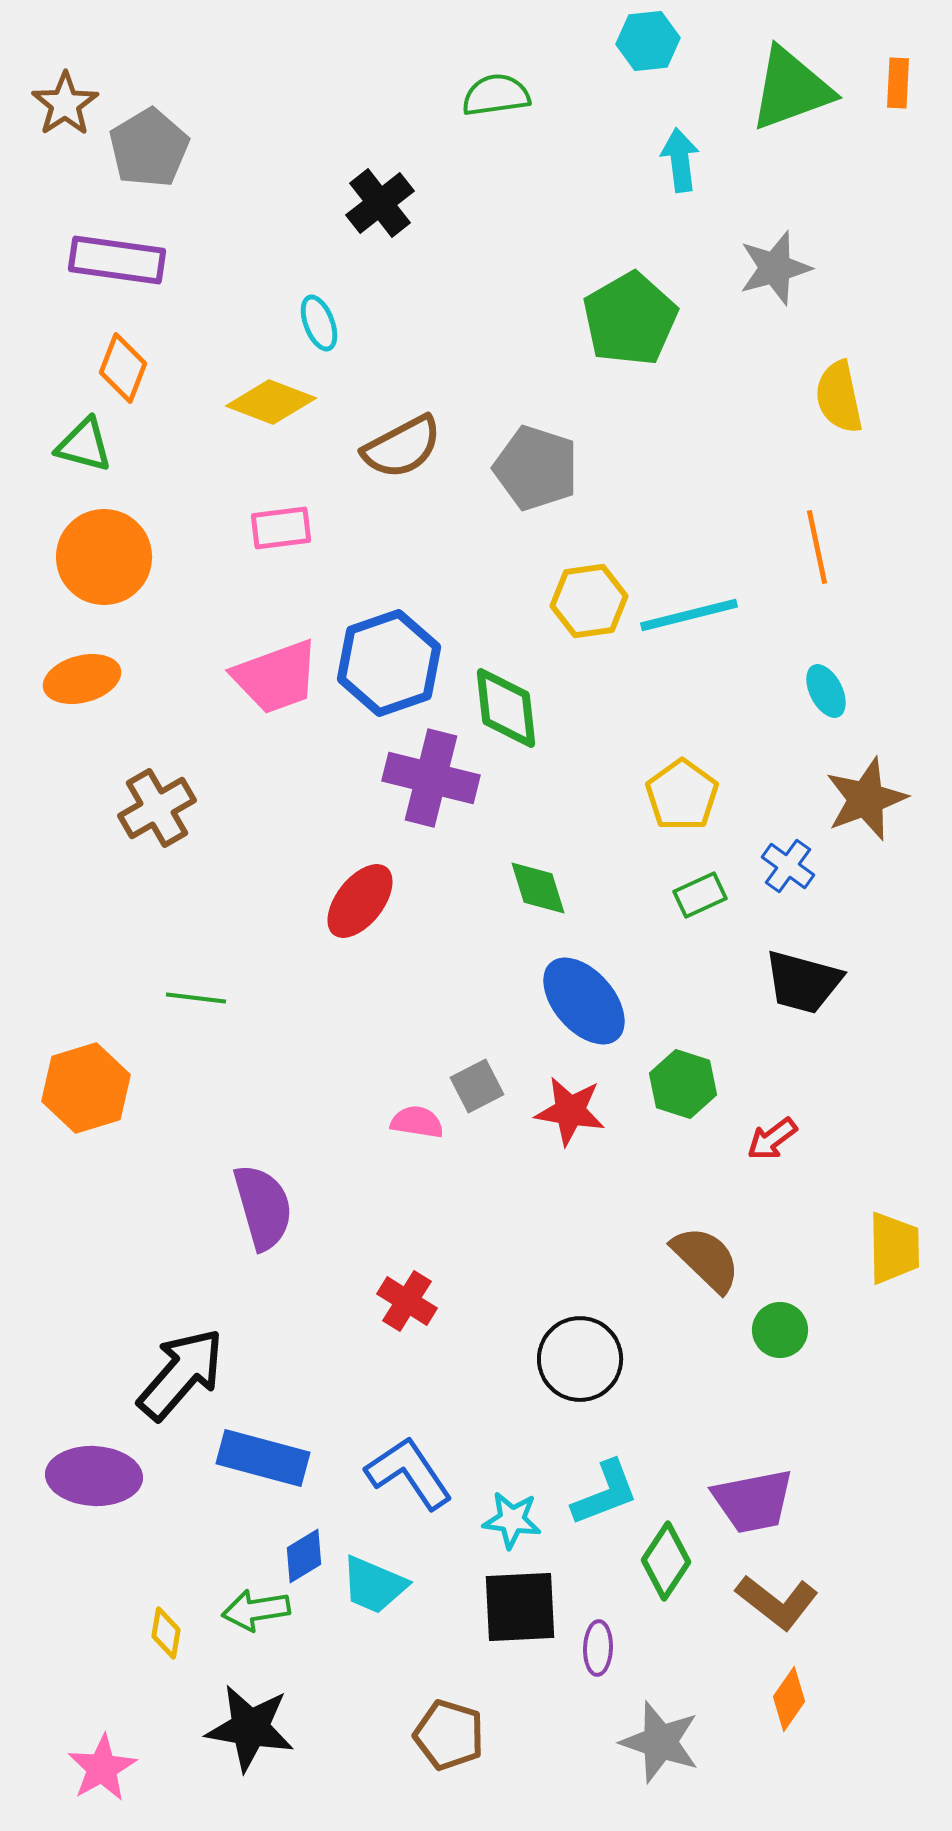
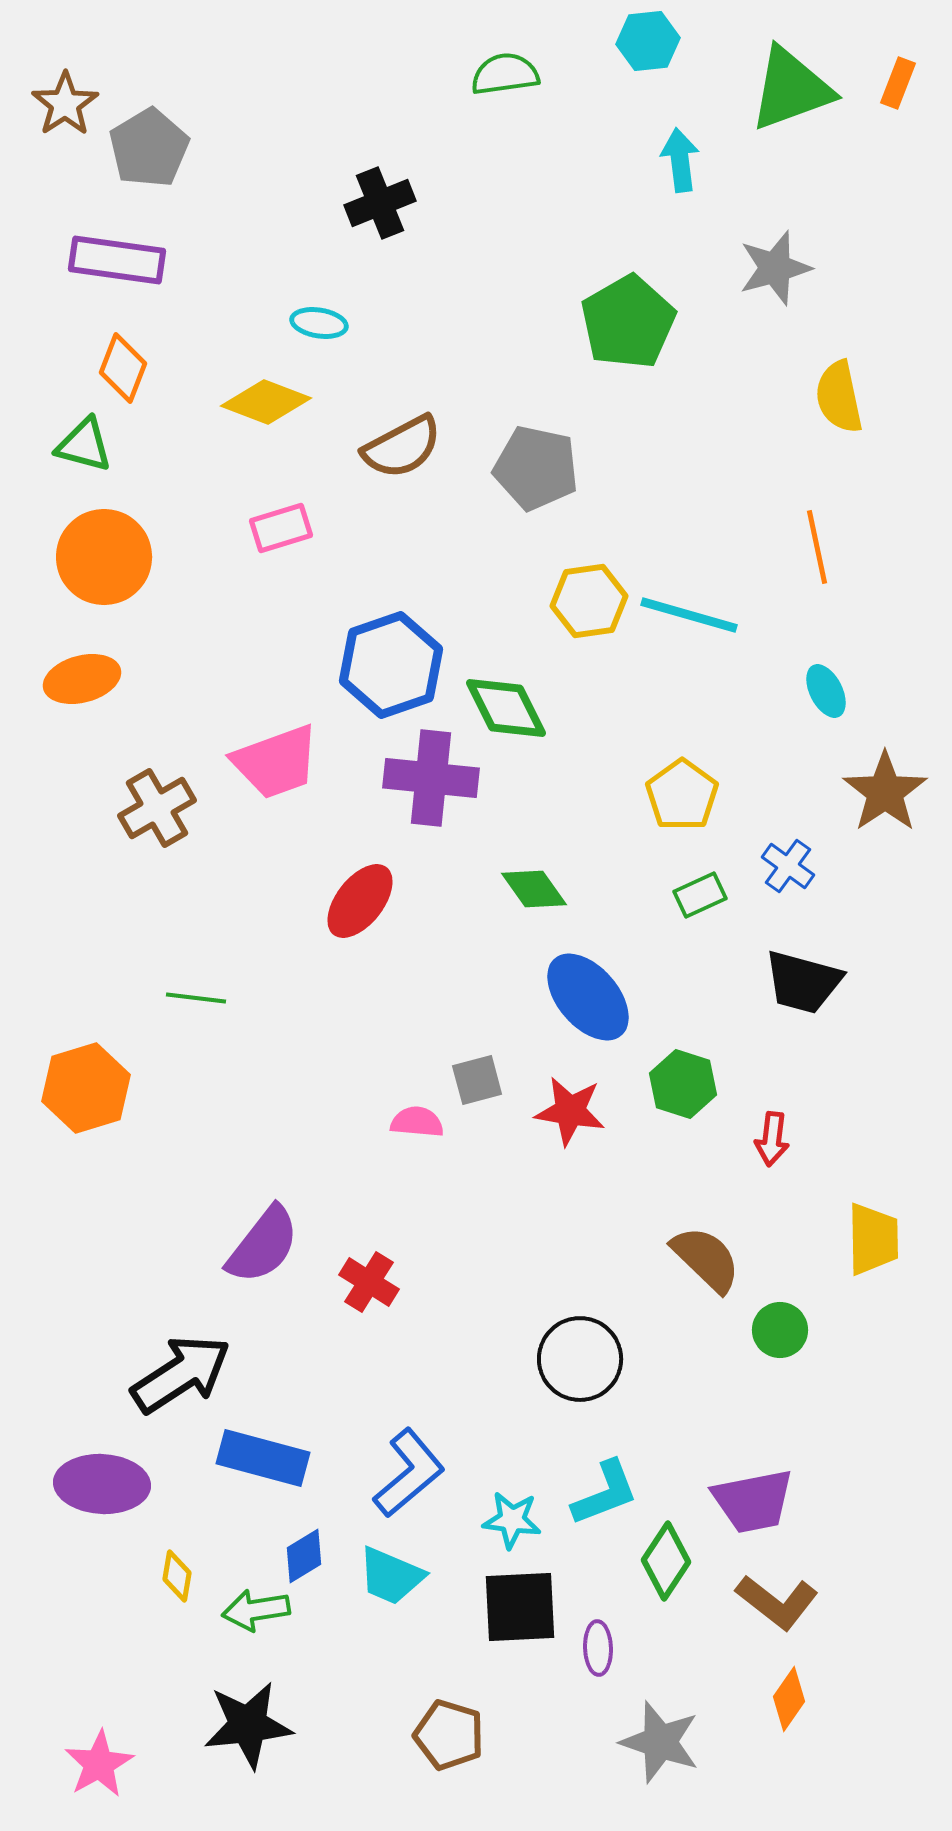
orange rectangle at (898, 83): rotated 18 degrees clockwise
green semicircle at (496, 95): moved 9 px right, 21 px up
black cross at (380, 203): rotated 16 degrees clockwise
green pentagon at (630, 319): moved 2 px left, 3 px down
cyan ellipse at (319, 323): rotated 60 degrees counterclockwise
yellow diamond at (271, 402): moved 5 px left
gray pentagon at (536, 468): rotated 6 degrees counterclockwise
pink rectangle at (281, 528): rotated 10 degrees counterclockwise
cyan line at (689, 615): rotated 30 degrees clockwise
blue hexagon at (389, 663): moved 2 px right, 2 px down
pink trapezoid at (276, 677): moved 85 px down
green diamond at (506, 708): rotated 20 degrees counterclockwise
purple cross at (431, 778): rotated 8 degrees counterclockwise
brown star at (866, 799): moved 19 px right, 7 px up; rotated 14 degrees counterclockwise
green diamond at (538, 888): moved 4 px left, 1 px down; rotated 18 degrees counterclockwise
blue ellipse at (584, 1001): moved 4 px right, 4 px up
gray square at (477, 1086): moved 6 px up; rotated 12 degrees clockwise
pink semicircle at (417, 1122): rotated 4 degrees counterclockwise
red arrow at (772, 1139): rotated 46 degrees counterclockwise
purple semicircle at (263, 1207): moved 38 px down; rotated 54 degrees clockwise
yellow trapezoid at (894, 1248): moved 21 px left, 9 px up
red cross at (407, 1301): moved 38 px left, 19 px up
black arrow at (181, 1374): rotated 16 degrees clockwise
blue L-shape at (409, 1473): rotated 84 degrees clockwise
purple ellipse at (94, 1476): moved 8 px right, 8 px down
cyan trapezoid at (374, 1585): moved 17 px right, 9 px up
yellow diamond at (166, 1633): moved 11 px right, 57 px up
purple ellipse at (598, 1648): rotated 4 degrees counterclockwise
black star at (250, 1728): moved 2 px left, 3 px up; rotated 16 degrees counterclockwise
pink star at (102, 1768): moved 3 px left, 4 px up
